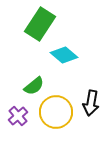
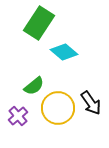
green rectangle: moved 1 px left, 1 px up
cyan diamond: moved 3 px up
black arrow: rotated 45 degrees counterclockwise
yellow circle: moved 2 px right, 4 px up
